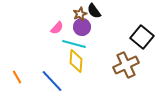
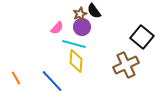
orange line: moved 1 px left, 1 px down
